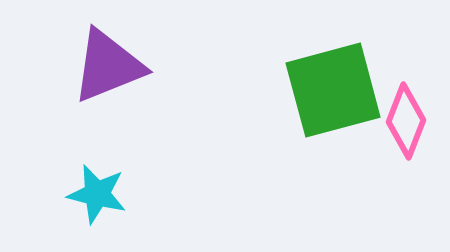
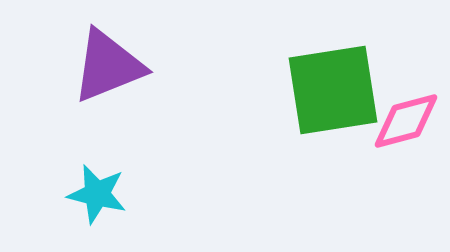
green square: rotated 6 degrees clockwise
pink diamond: rotated 54 degrees clockwise
